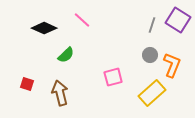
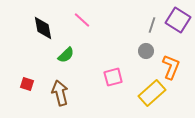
black diamond: moved 1 px left; rotated 55 degrees clockwise
gray circle: moved 4 px left, 4 px up
orange L-shape: moved 1 px left, 2 px down
